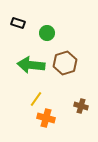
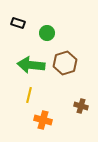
yellow line: moved 7 px left, 4 px up; rotated 21 degrees counterclockwise
orange cross: moved 3 px left, 2 px down
